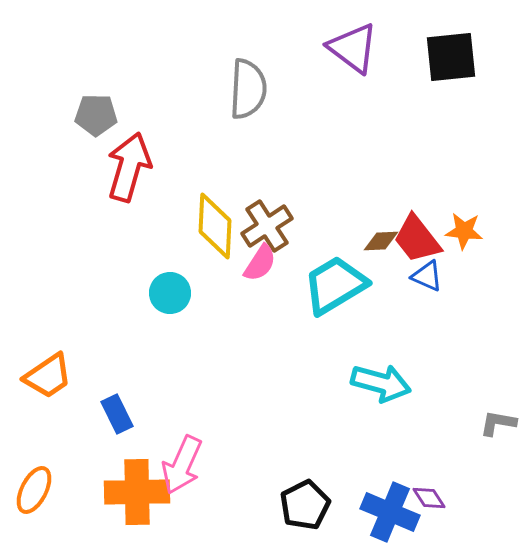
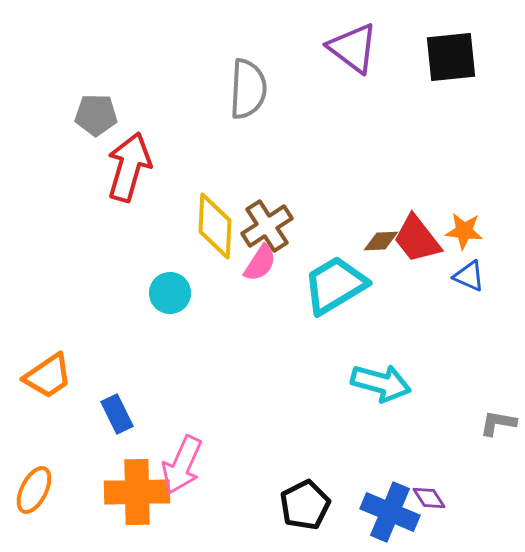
blue triangle: moved 42 px right
